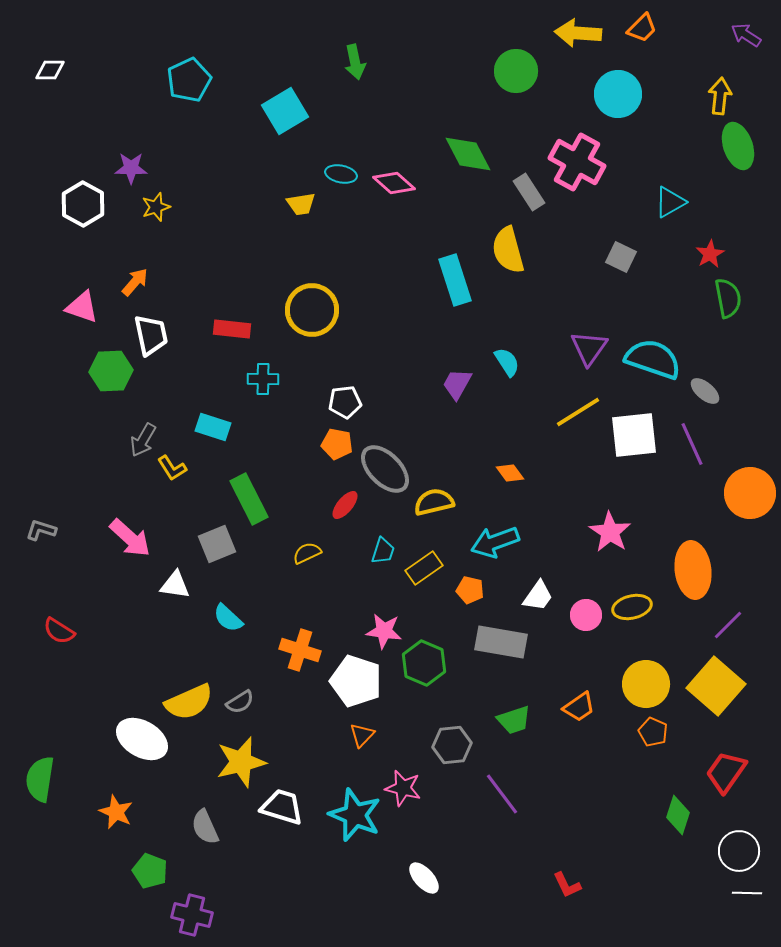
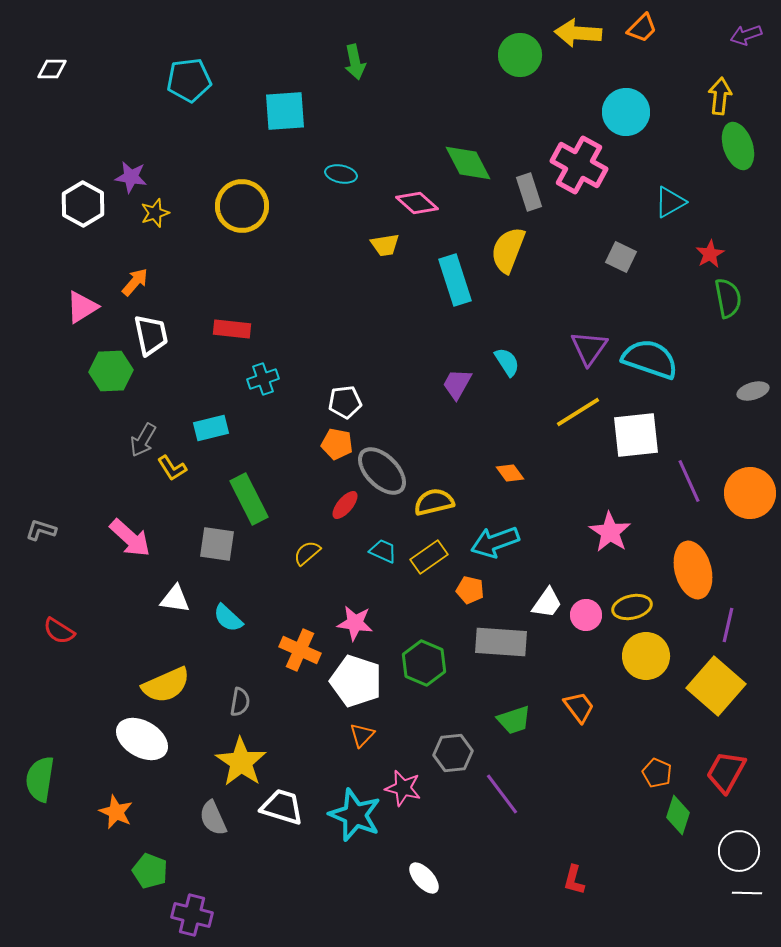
purple arrow at (746, 35): rotated 52 degrees counterclockwise
white diamond at (50, 70): moved 2 px right, 1 px up
green circle at (516, 71): moved 4 px right, 16 px up
cyan pentagon at (189, 80): rotated 18 degrees clockwise
cyan circle at (618, 94): moved 8 px right, 18 px down
cyan square at (285, 111): rotated 27 degrees clockwise
green diamond at (468, 154): moved 9 px down
pink cross at (577, 162): moved 2 px right, 3 px down
purple star at (131, 168): moved 9 px down; rotated 8 degrees clockwise
pink diamond at (394, 183): moved 23 px right, 20 px down
gray rectangle at (529, 192): rotated 15 degrees clockwise
yellow trapezoid at (301, 204): moved 84 px right, 41 px down
yellow star at (156, 207): moved 1 px left, 6 px down
yellow semicircle at (508, 250): rotated 36 degrees clockwise
pink triangle at (82, 307): rotated 51 degrees counterclockwise
yellow circle at (312, 310): moved 70 px left, 104 px up
cyan semicircle at (653, 359): moved 3 px left
cyan cross at (263, 379): rotated 20 degrees counterclockwise
gray ellipse at (705, 391): moved 48 px right; rotated 56 degrees counterclockwise
cyan rectangle at (213, 427): moved 2 px left, 1 px down; rotated 32 degrees counterclockwise
white square at (634, 435): moved 2 px right
purple line at (692, 444): moved 3 px left, 37 px down
gray ellipse at (385, 469): moved 3 px left, 2 px down
gray square at (217, 544): rotated 30 degrees clockwise
cyan trapezoid at (383, 551): rotated 84 degrees counterclockwise
yellow semicircle at (307, 553): rotated 16 degrees counterclockwise
yellow rectangle at (424, 568): moved 5 px right, 11 px up
orange ellipse at (693, 570): rotated 8 degrees counterclockwise
white triangle at (175, 585): moved 14 px down
white trapezoid at (538, 596): moved 9 px right, 7 px down
purple line at (728, 625): rotated 32 degrees counterclockwise
pink star at (384, 631): moved 29 px left, 8 px up
gray rectangle at (501, 642): rotated 6 degrees counterclockwise
orange cross at (300, 650): rotated 6 degrees clockwise
yellow circle at (646, 684): moved 28 px up
yellow semicircle at (189, 702): moved 23 px left, 17 px up
gray semicircle at (240, 702): rotated 48 degrees counterclockwise
orange trapezoid at (579, 707): rotated 92 degrees counterclockwise
orange pentagon at (653, 732): moved 4 px right, 41 px down
gray hexagon at (452, 745): moved 1 px right, 8 px down
yellow star at (241, 762): rotated 24 degrees counterclockwise
red trapezoid at (726, 772): rotated 6 degrees counterclockwise
gray semicircle at (205, 827): moved 8 px right, 9 px up
red L-shape at (567, 885): moved 7 px right, 5 px up; rotated 40 degrees clockwise
